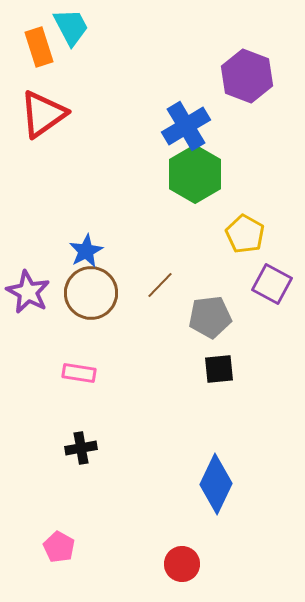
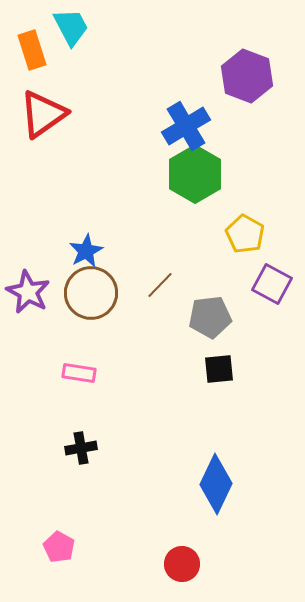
orange rectangle: moved 7 px left, 3 px down
